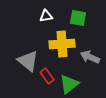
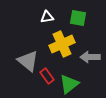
white triangle: moved 1 px right, 1 px down
yellow cross: rotated 20 degrees counterclockwise
gray arrow: rotated 24 degrees counterclockwise
